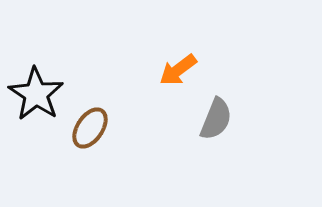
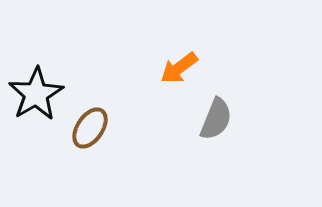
orange arrow: moved 1 px right, 2 px up
black star: rotated 8 degrees clockwise
